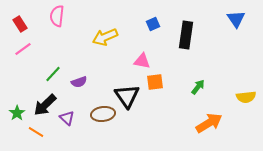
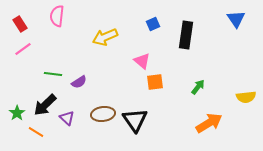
pink triangle: rotated 30 degrees clockwise
green line: rotated 54 degrees clockwise
purple semicircle: rotated 14 degrees counterclockwise
black triangle: moved 8 px right, 24 px down
